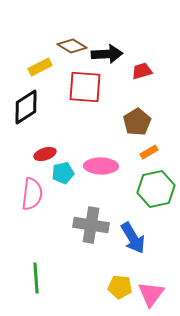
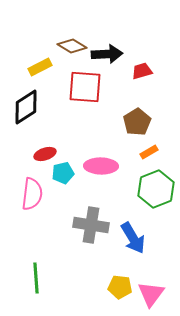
green hexagon: rotated 9 degrees counterclockwise
